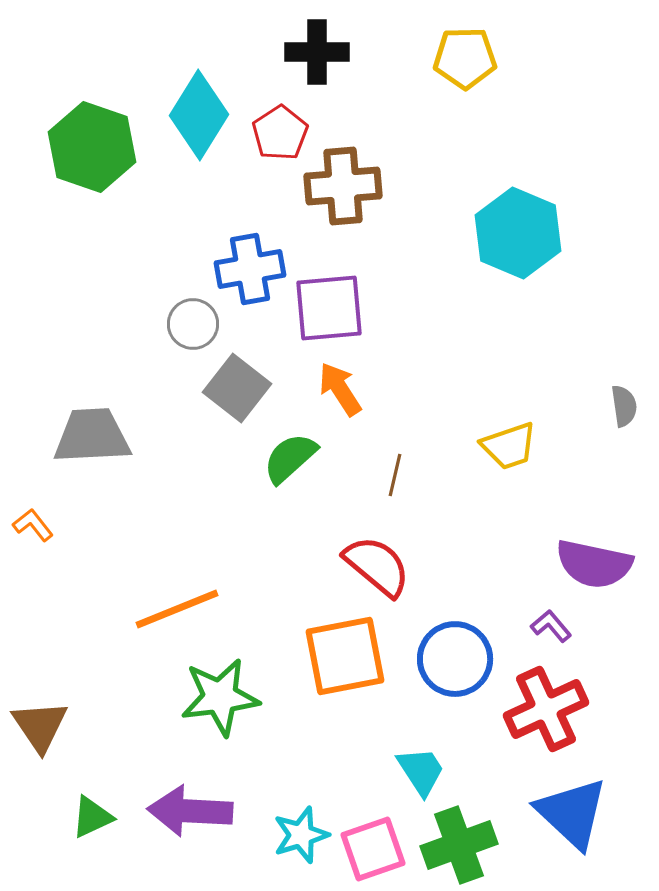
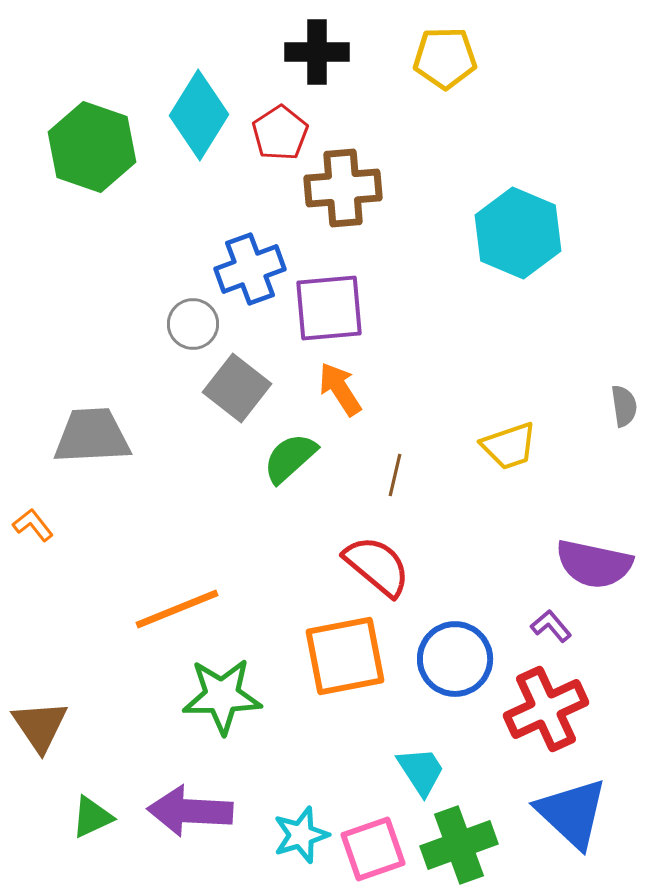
yellow pentagon: moved 20 px left
brown cross: moved 2 px down
blue cross: rotated 10 degrees counterclockwise
green star: moved 2 px right, 1 px up; rotated 6 degrees clockwise
